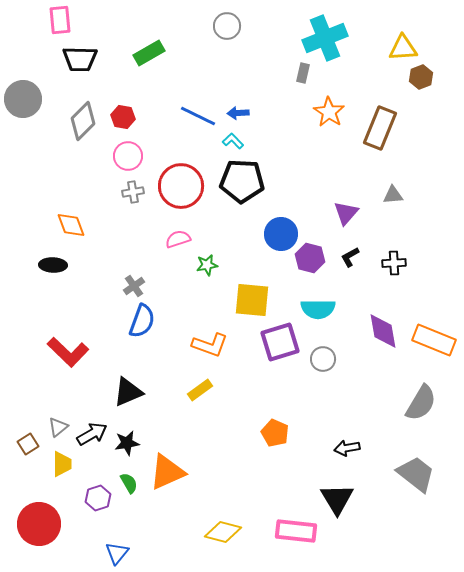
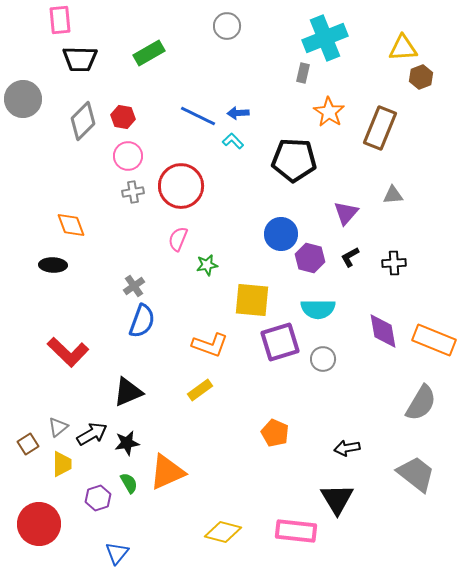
black pentagon at (242, 181): moved 52 px right, 21 px up
pink semicircle at (178, 239): rotated 50 degrees counterclockwise
